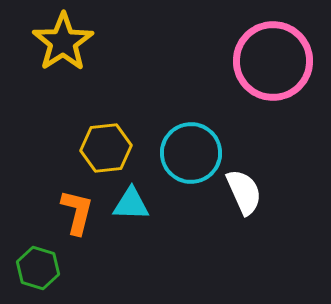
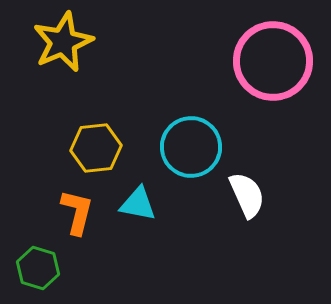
yellow star: rotated 10 degrees clockwise
yellow hexagon: moved 10 px left
cyan circle: moved 6 px up
white semicircle: moved 3 px right, 3 px down
cyan triangle: moved 7 px right; rotated 9 degrees clockwise
